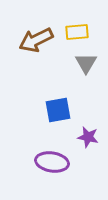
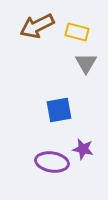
yellow rectangle: rotated 20 degrees clockwise
brown arrow: moved 1 px right, 14 px up
blue square: moved 1 px right
purple star: moved 5 px left, 12 px down
